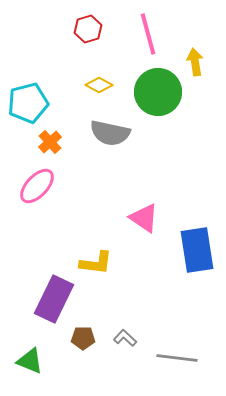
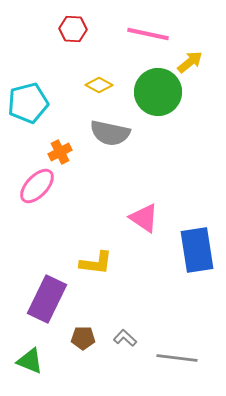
red hexagon: moved 15 px left; rotated 20 degrees clockwise
pink line: rotated 63 degrees counterclockwise
yellow arrow: moved 5 px left; rotated 60 degrees clockwise
orange cross: moved 10 px right, 10 px down; rotated 15 degrees clockwise
purple rectangle: moved 7 px left
